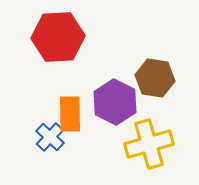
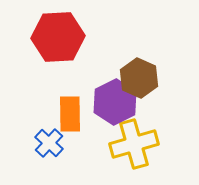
brown hexagon: moved 16 px left; rotated 15 degrees clockwise
purple hexagon: rotated 6 degrees clockwise
blue cross: moved 1 px left, 6 px down
yellow cross: moved 15 px left
